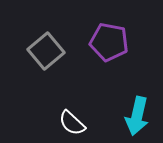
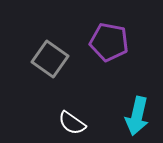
gray square: moved 4 px right, 8 px down; rotated 15 degrees counterclockwise
white semicircle: rotated 8 degrees counterclockwise
